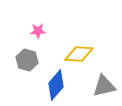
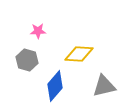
blue diamond: moved 1 px left, 1 px down
